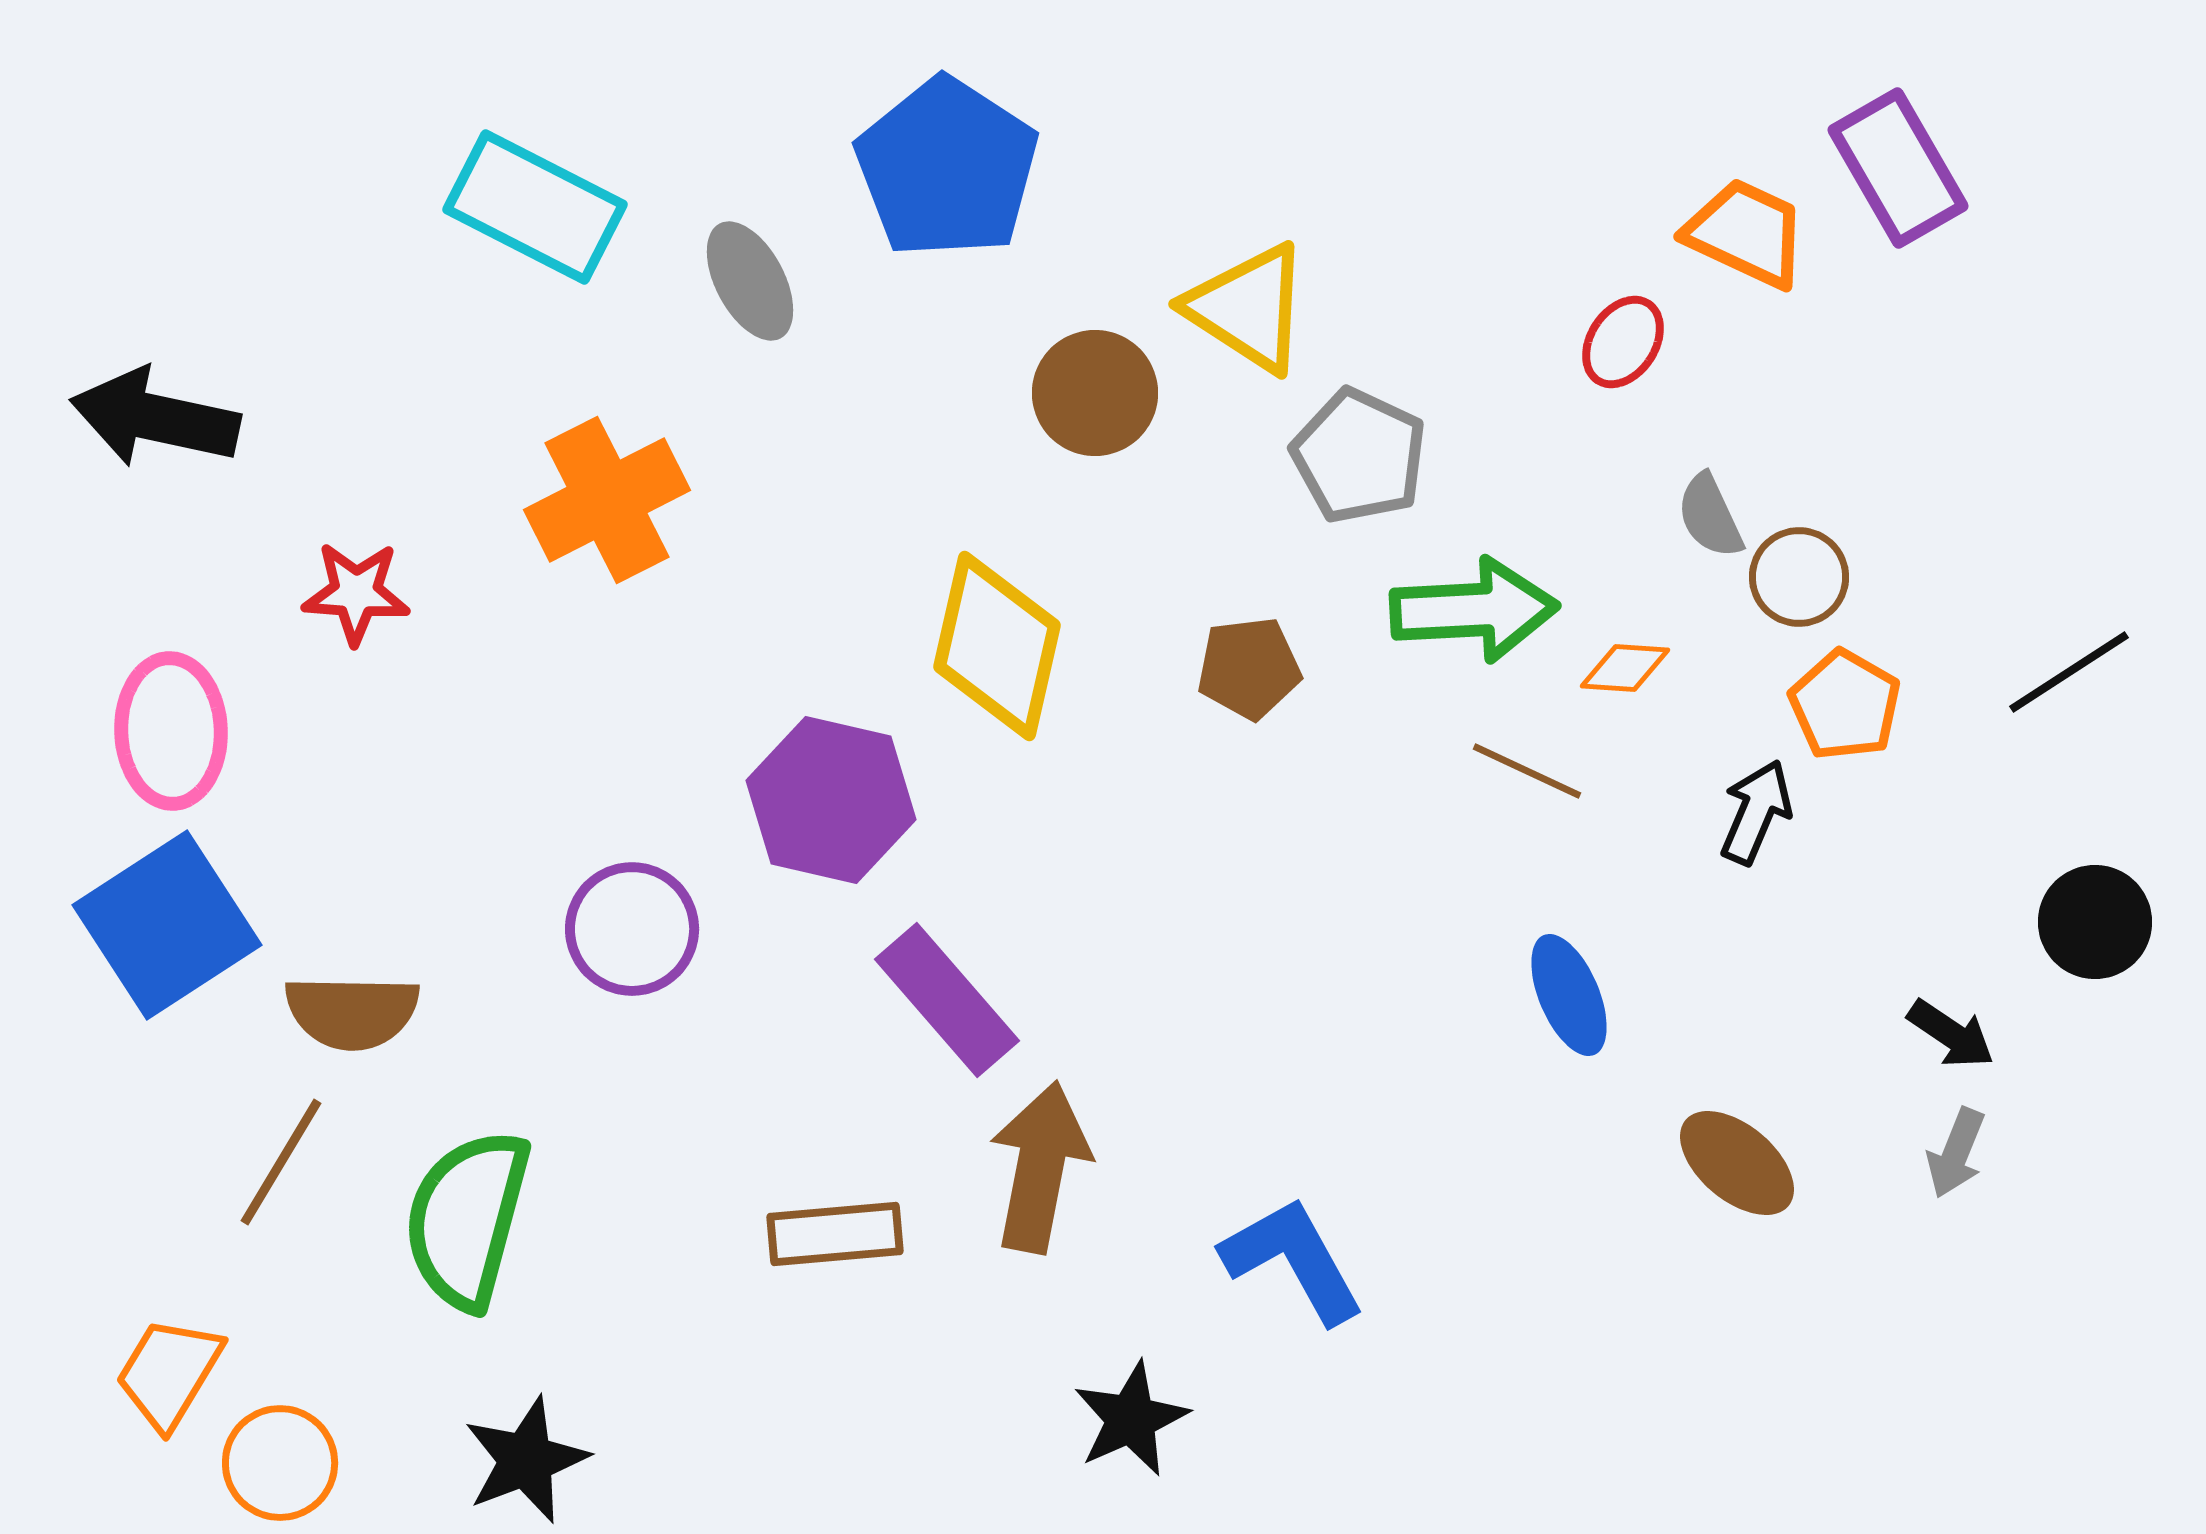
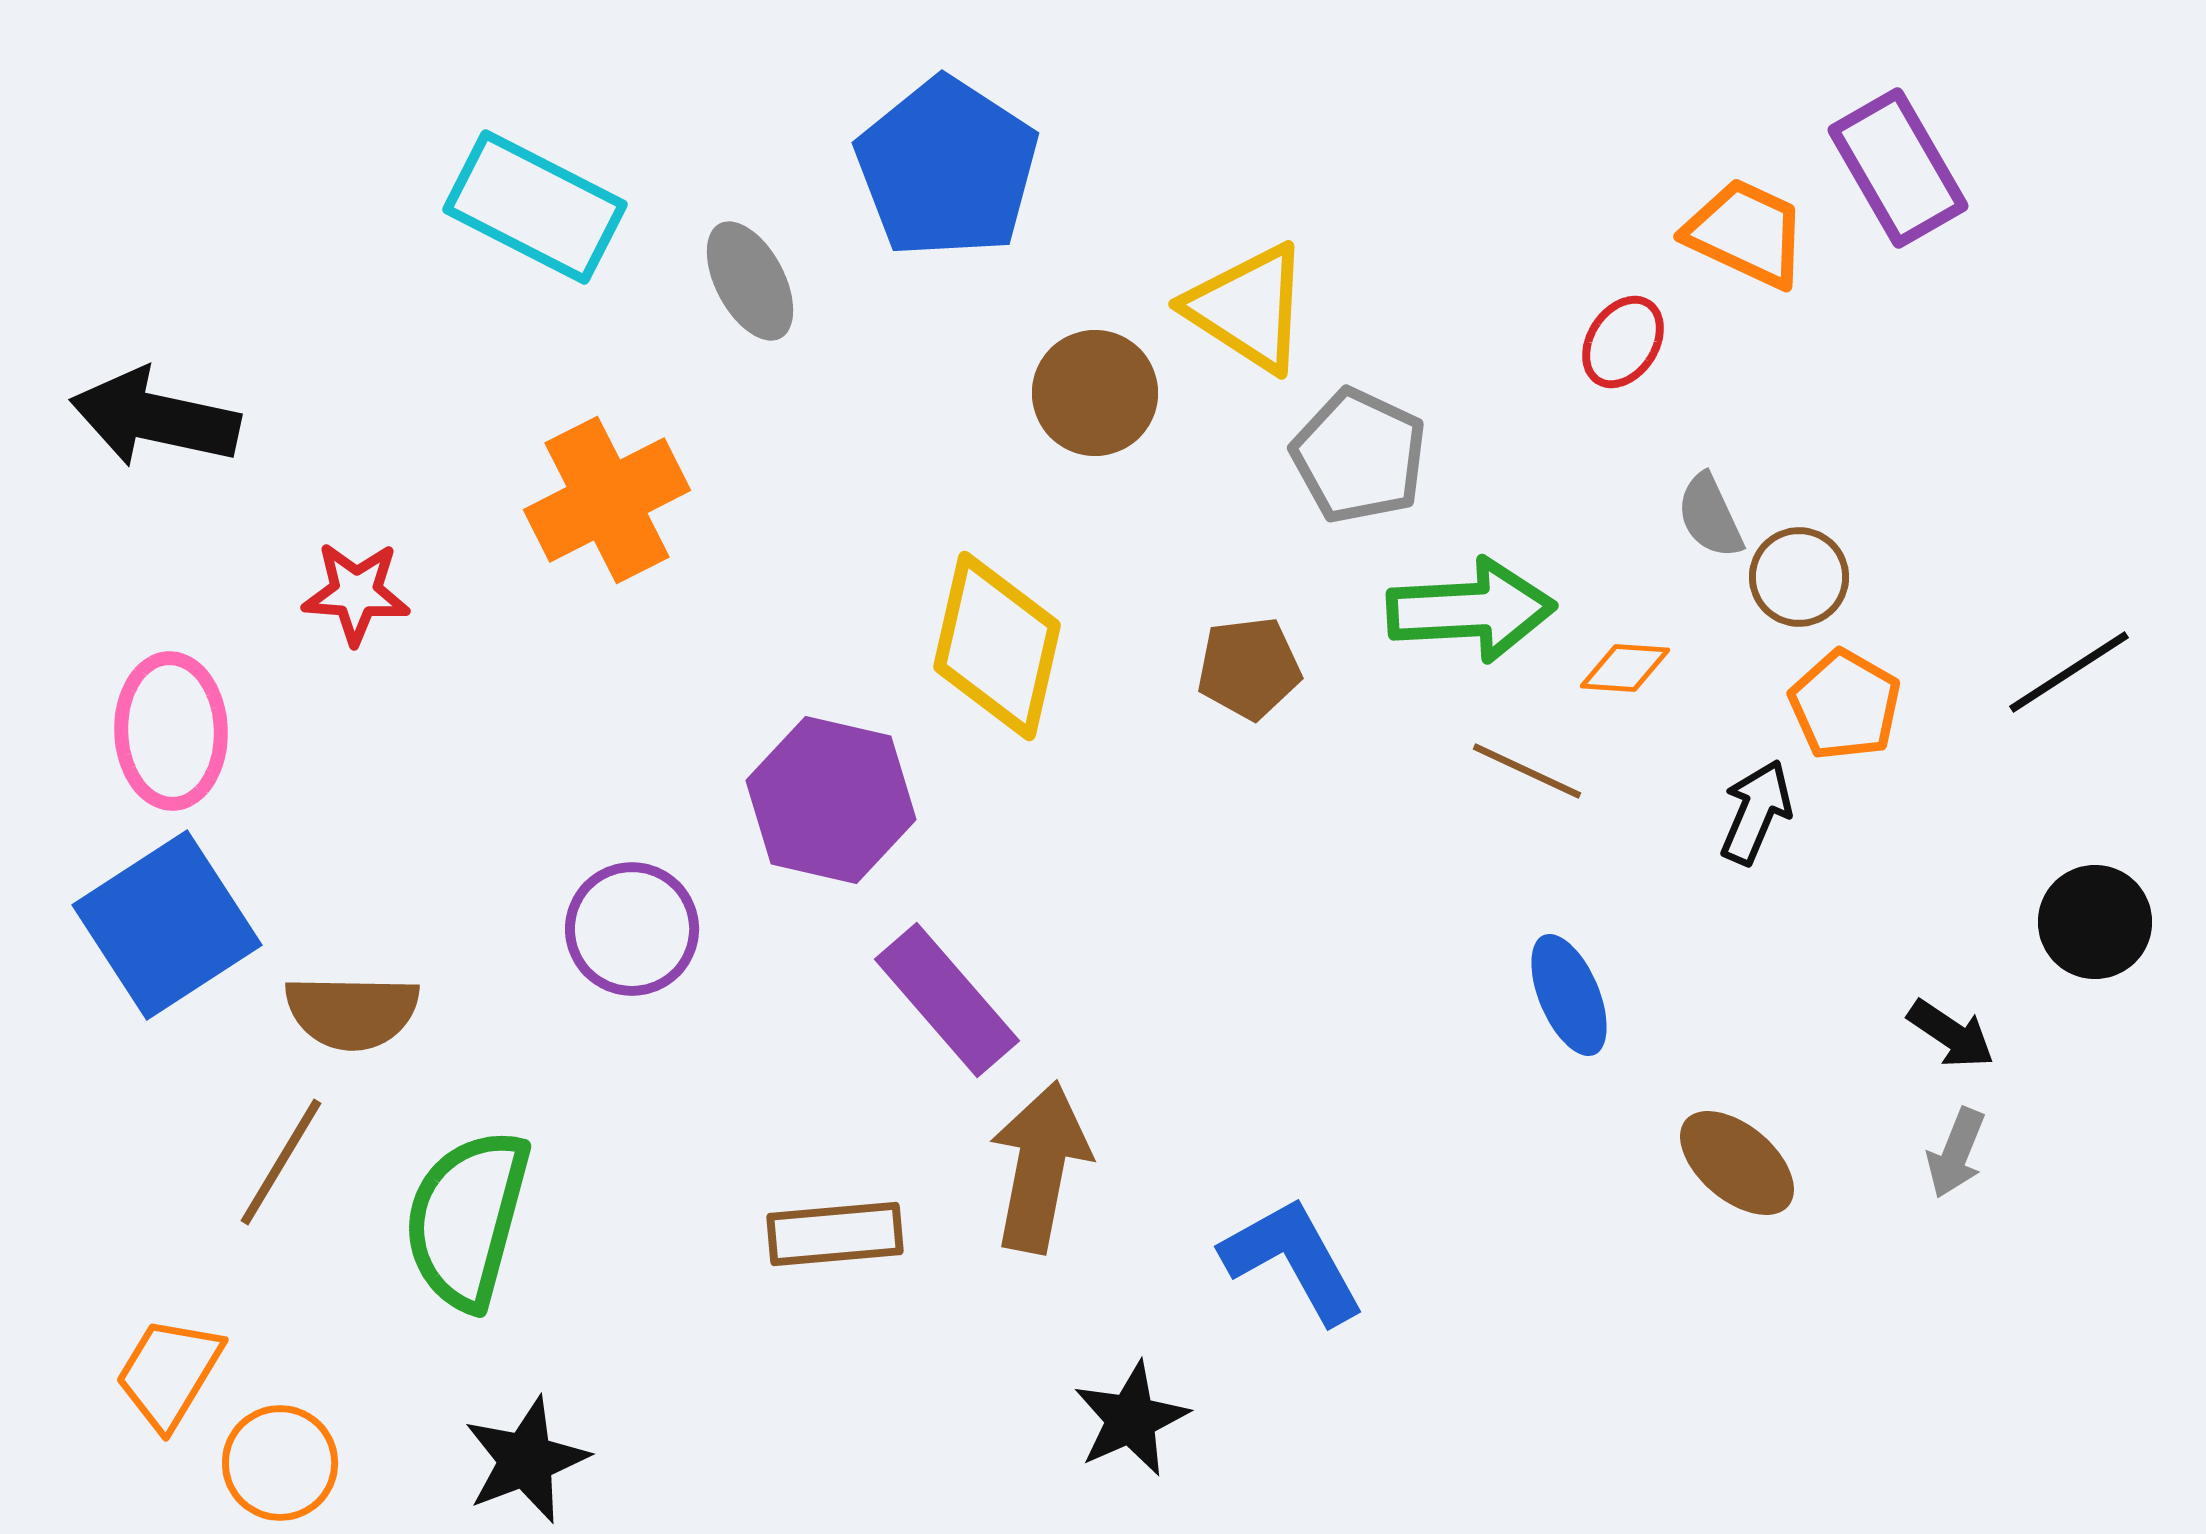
green arrow at (1474, 610): moved 3 px left
